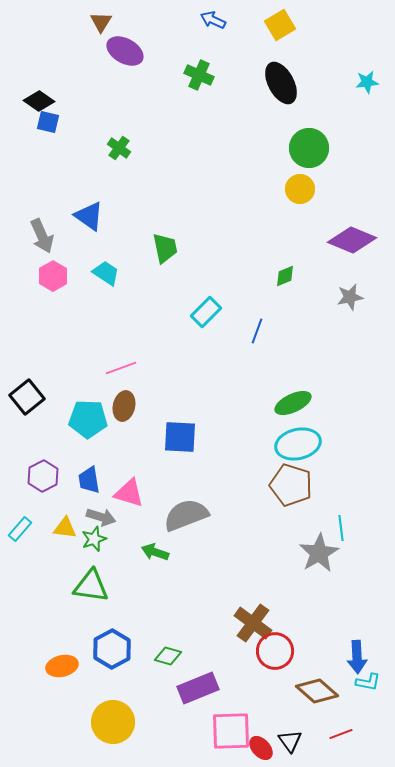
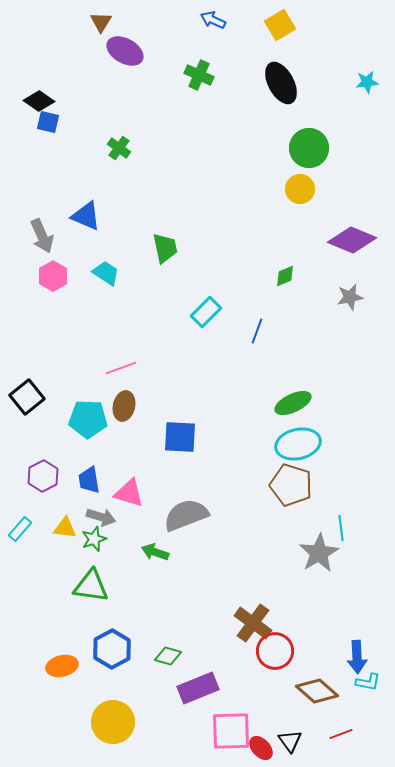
blue triangle at (89, 216): moved 3 px left; rotated 12 degrees counterclockwise
